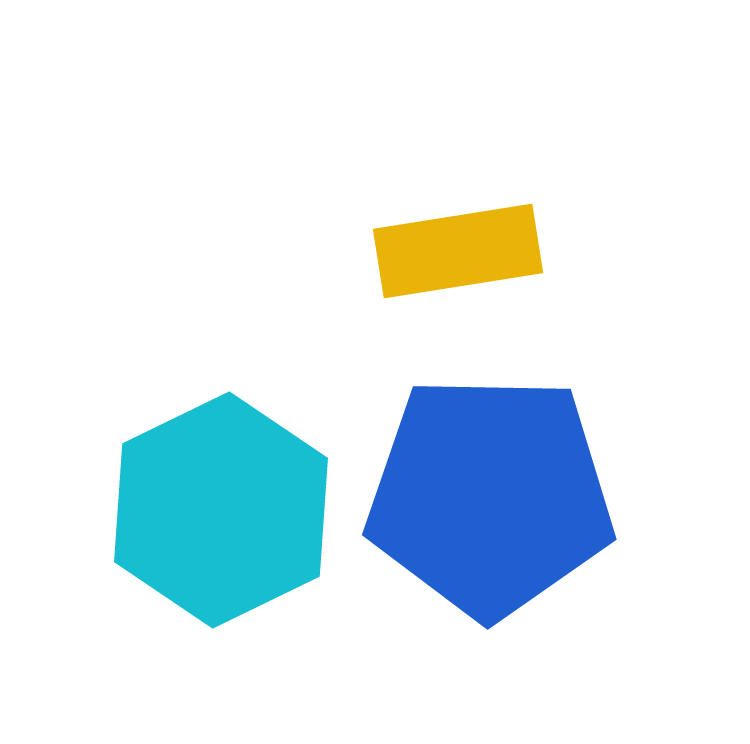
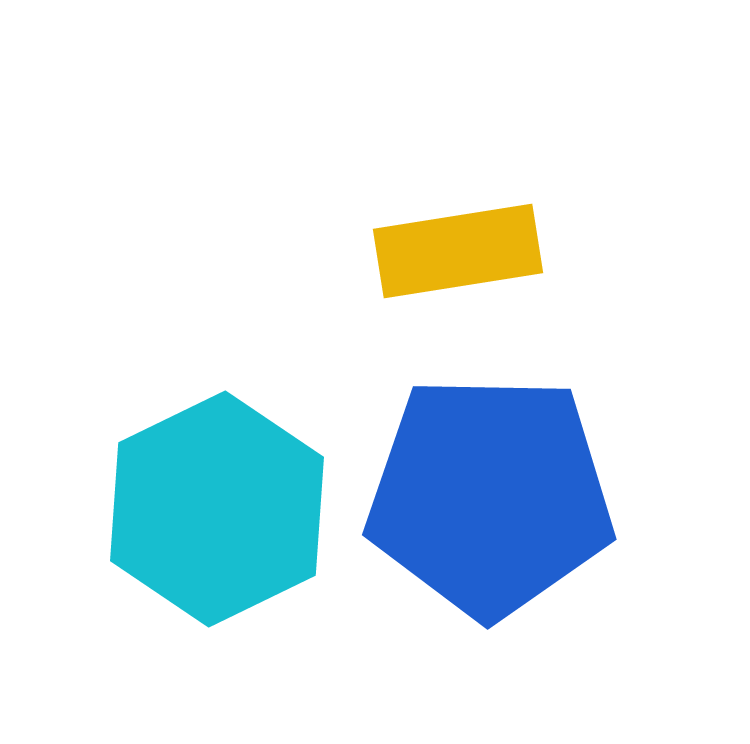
cyan hexagon: moved 4 px left, 1 px up
